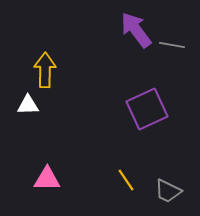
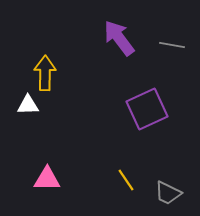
purple arrow: moved 17 px left, 8 px down
yellow arrow: moved 3 px down
gray trapezoid: moved 2 px down
